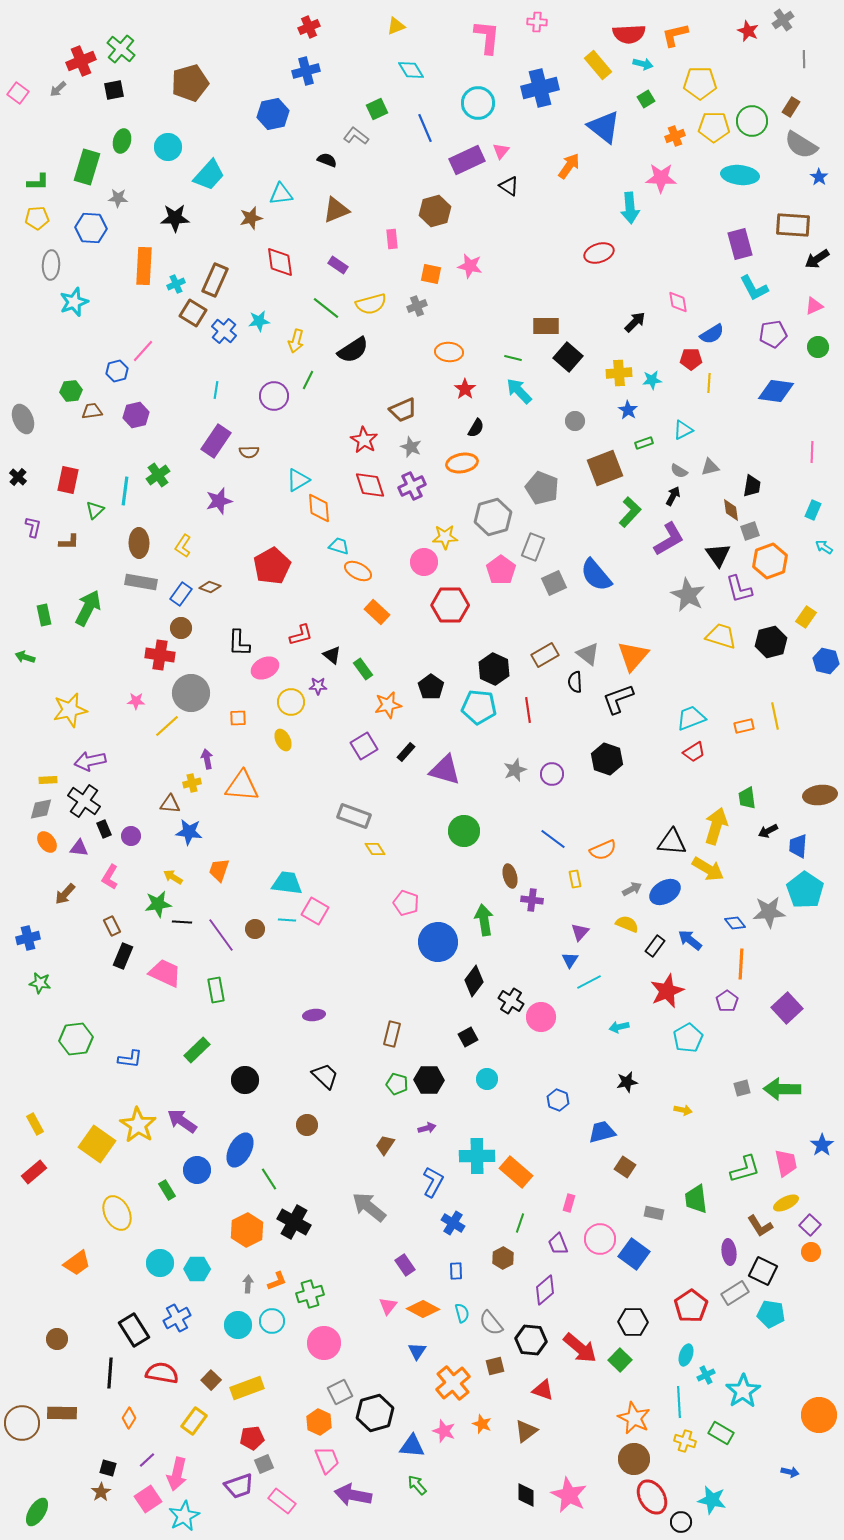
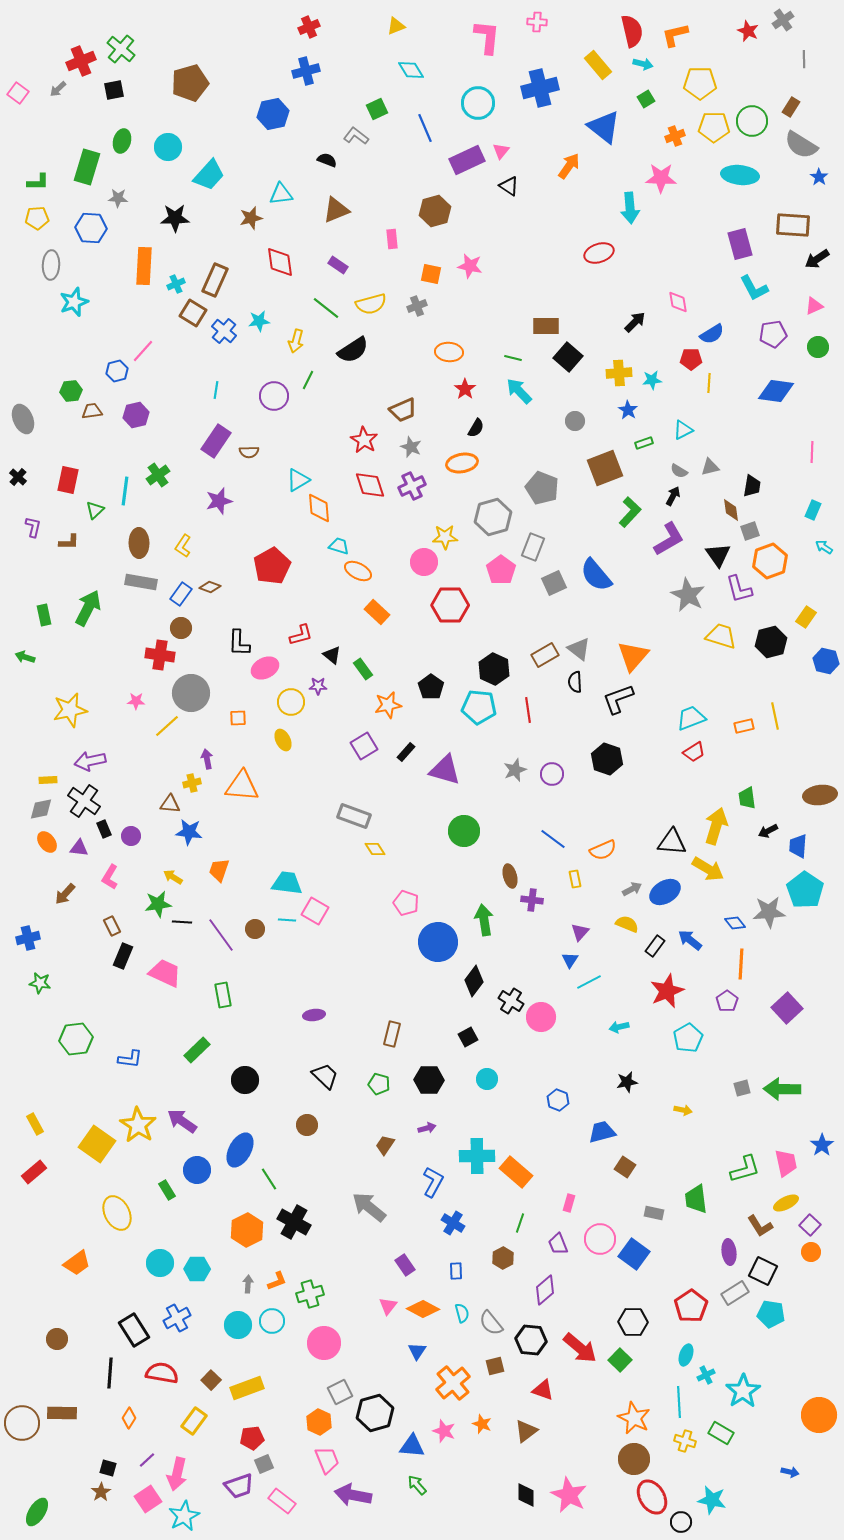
red semicircle at (629, 34): moved 3 px right, 3 px up; rotated 100 degrees counterclockwise
gray triangle at (588, 654): moved 9 px left, 5 px up
green rectangle at (216, 990): moved 7 px right, 5 px down
green pentagon at (397, 1084): moved 18 px left
